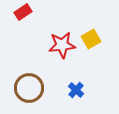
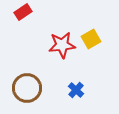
brown circle: moved 2 px left
